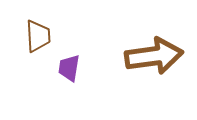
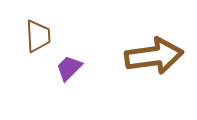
purple trapezoid: rotated 36 degrees clockwise
